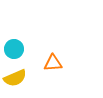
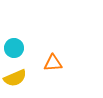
cyan circle: moved 1 px up
